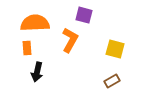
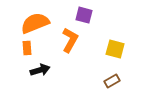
orange semicircle: rotated 20 degrees counterclockwise
black arrow: moved 3 px right, 2 px up; rotated 120 degrees counterclockwise
